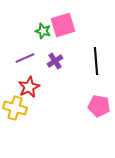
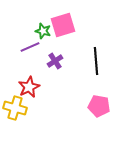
purple line: moved 5 px right, 11 px up
